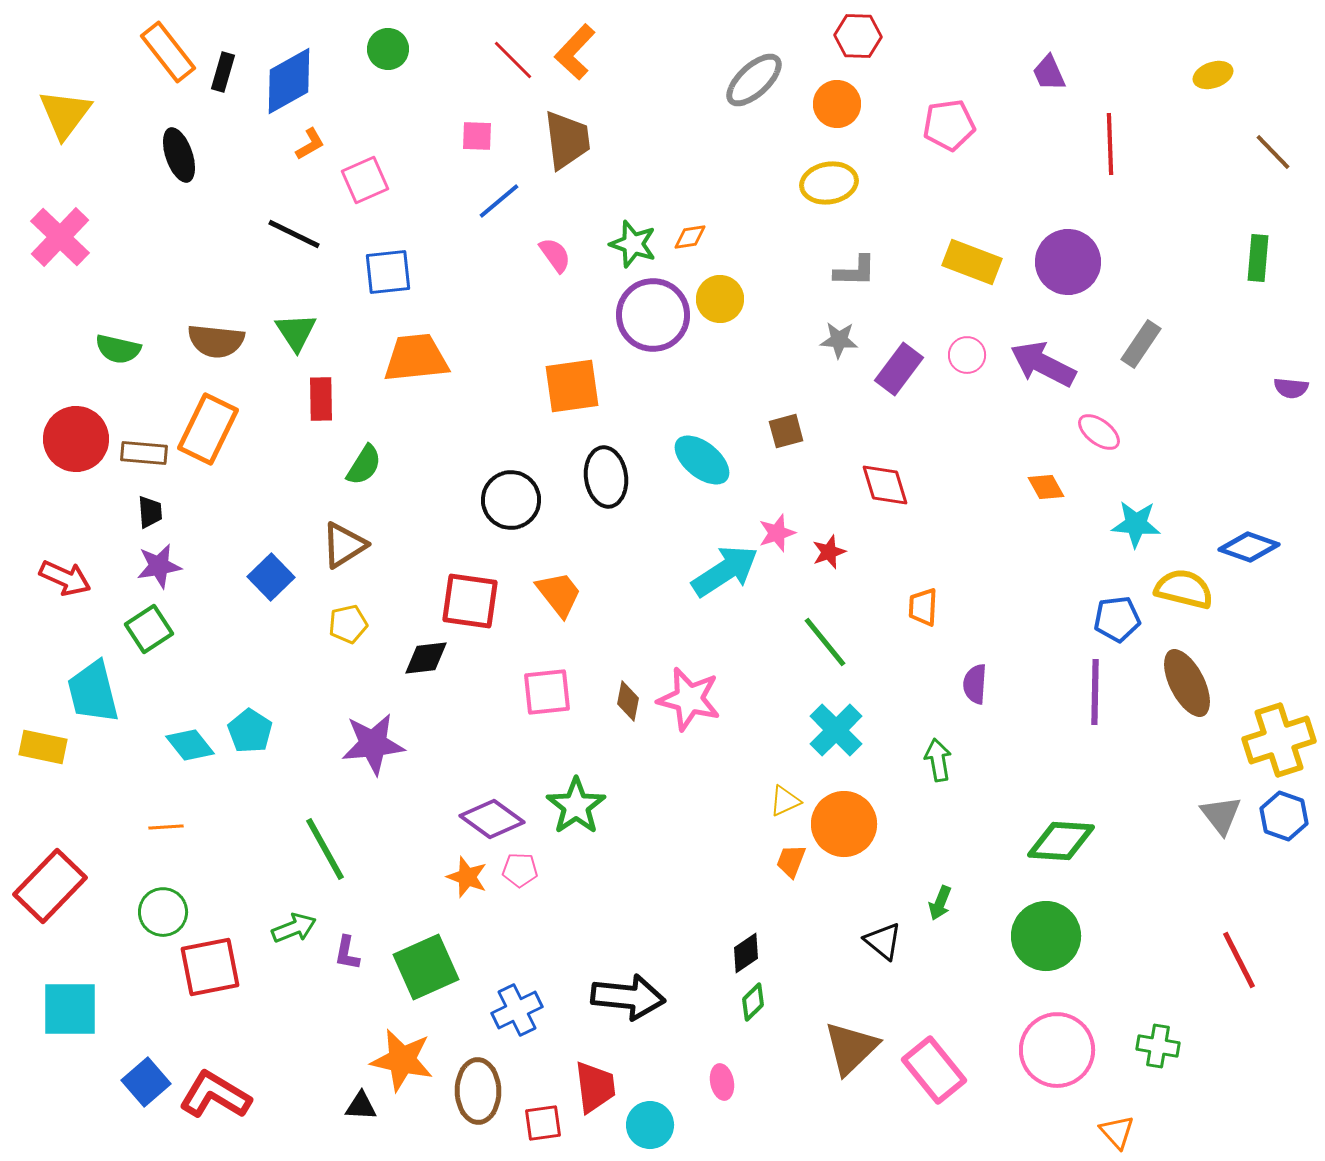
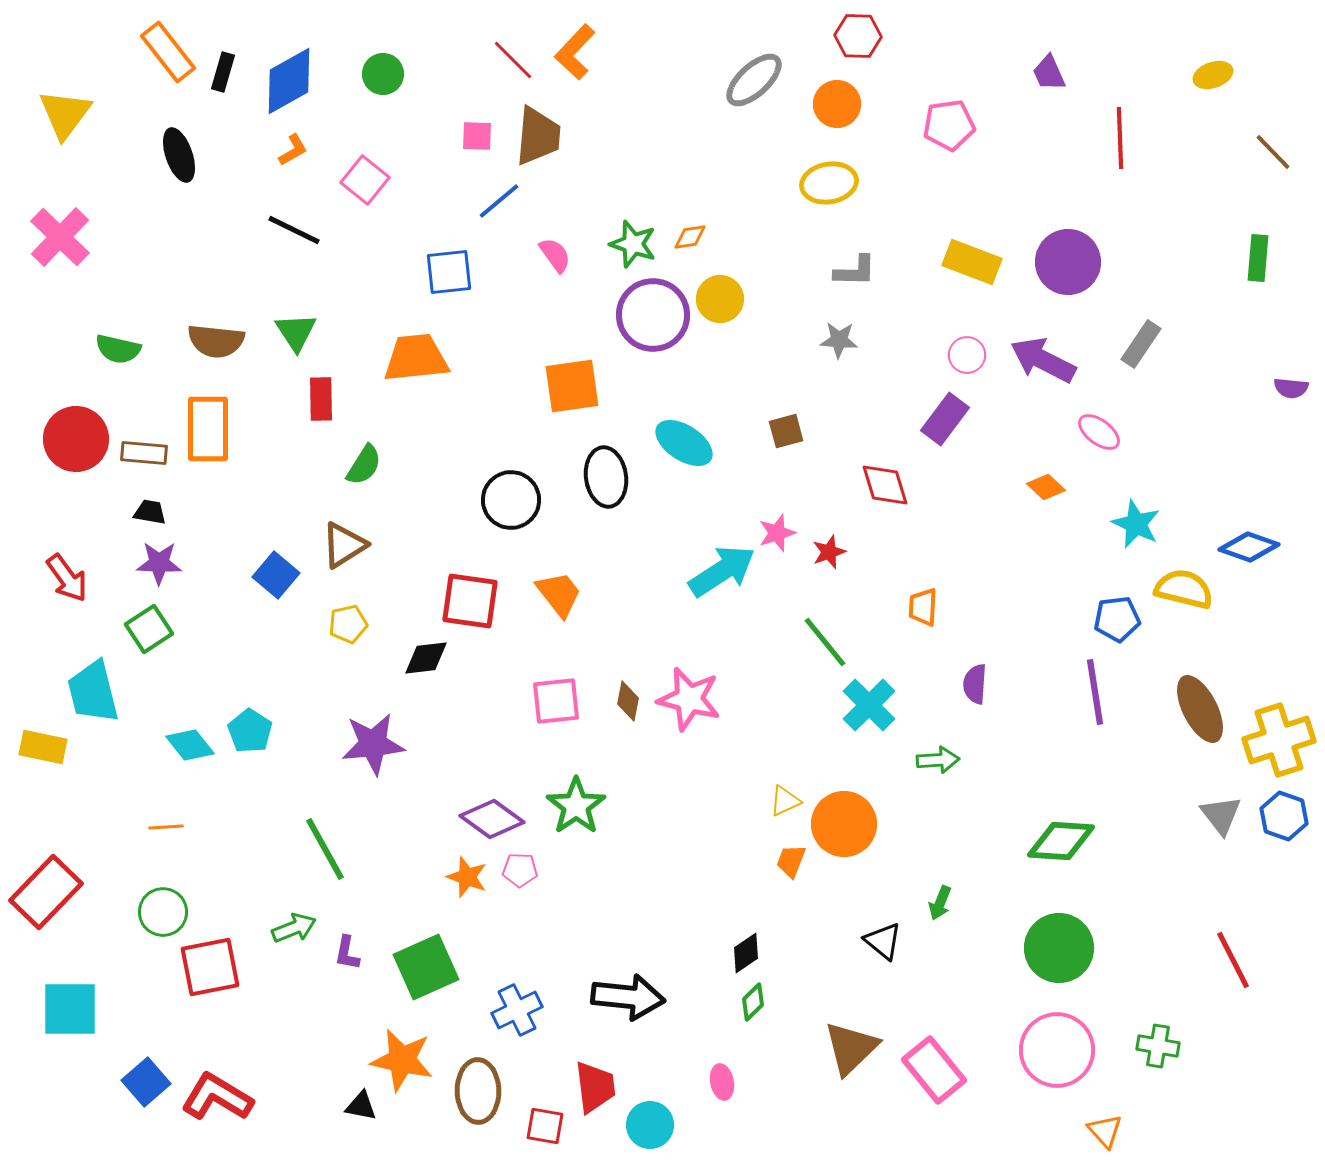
green circle at (388, 49): moved 5 px left, 25 px down
brown trapezoid at (567, 140): moved 29 px left, 4 px up; rotated 12 degrees clockwise
orange L-shape at (310, 144): moved 17 px left, 6 px down
red line at (1110, 144): moved 10 px right, 6 px up
pink square at (365, 180): rotated 27 degrees counterclockwise
black line at (294, 234): moved 4 px up
blue square at (388, 272): moved 61 px right
purple arrow at (1043, 364): moved 4 px up
purple rectangle at (899, 369): moved 46 px right, 50 px down
orange rectangle at (208, 429): rotated 26 degrees counterclockwise
cyan ellipse at (702, 460): moved 18 px left, 17 px up; rotated 6 degrees counterclockwise
orange diamond at (1046, 487): rotated 18 degrees counterclockwise
black trapezoid at (150, 512): rotated 76 degrees counterclockwise
cyan star at (1136, 524): rotated 21 degrees clockwise
purple star at (159, 566): moved 3 px up; rotated 12 degrees clockwise
cyan arrow at (725, 571): moved 3 px left
blue square at (271, 577): moved 5 px right, 2 px up; rotated 6 degrees counterclockwise
red arrow at (65, 578): moved 2 px right; rotated 30 degrees clockwise
brown ellipse at (1187, 683): moved 13 px right, 26 px down
pink square at (547, 692): moved 9 px right, 9 px down
purple line at (1095, 692): rotated 10 degrees counterclockwise
cyan cross at (836, 730): moved 33 px right, 25 px up
green arrow at (938, 760): rotated 96 degrees clockwise
red rectangle at (50, 886): moved 4 px left, 6 px down
green circle at (1046, 936): moved 13 px right, 12 px down
red line at (1239, 960): moved 6 px left
red L-shape at (215, 1095): moved 2 px right, 2 px down
black triangle at (361, 1106): rotated 8 degrees clockwise
red square at (543, 1123): moved 2 px right, 3 px down; rotated 18 degrees clockwise
orange triangle at (1117, 1132): moved 12 px left, 1 px up
